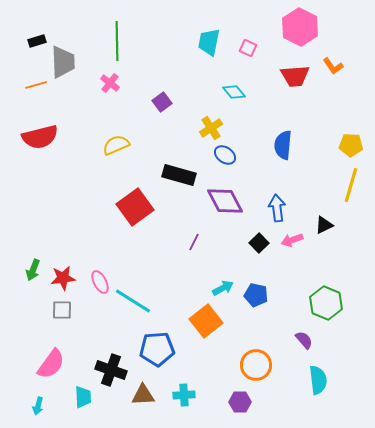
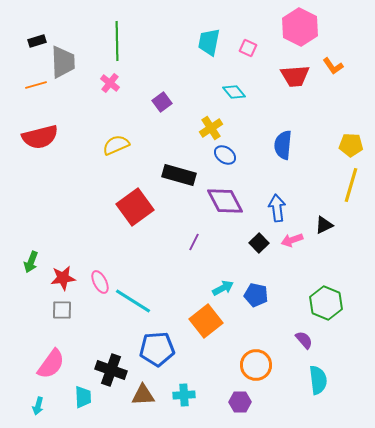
green arrow at (33, 270): moved 2 px left, 8 px up
